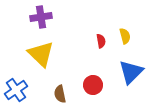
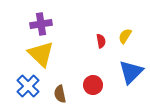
purple cross: moved 7 px down
yellow semicircle: rotated 133 degrees counterclockwise
blue cross: moved 12 px right, 4 px up; rotated 10 degrees counterclockwise
